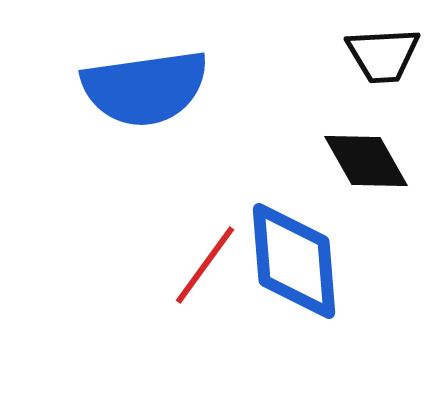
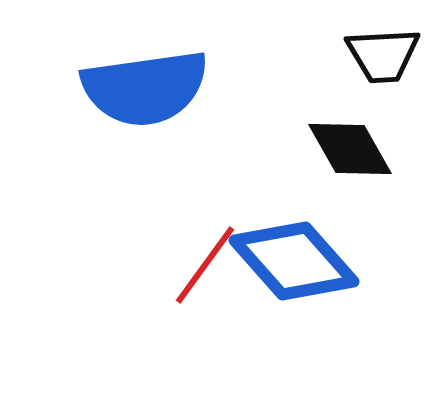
black diamond: moved 16 px left, 12 px up
blue diamond: rotated 37 degrees counterclockwise
